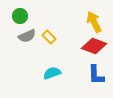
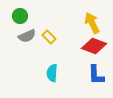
yellow arrow: moved 2 px left, 1 px down
cyan semicircle: rotated 66 degrees counterclockwise
